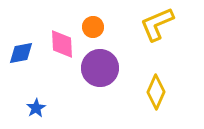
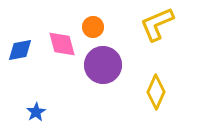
pink diamond: rotated 12 degrees counterclockwise
blue diamond: moved 1 px left, 3 px up
purple circle: moved 3 px right, 3 px up
blue star: moved 4 px down
